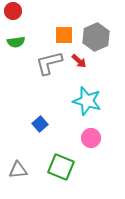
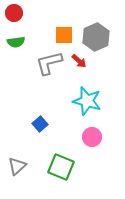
red circle: moved 1 px right, 2 px down
pink circle: moved 1 px right, 1 px up
gray triangle: moved 1 px left, 4 px up; rotated 36 degrees counterclockwise
